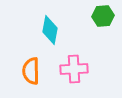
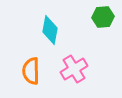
green hexagon: moved 1 px down
pink cross: rotated 28 degrees counterclockwise
